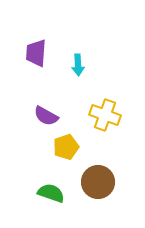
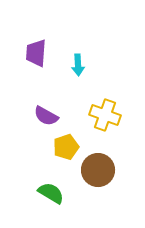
brown circle: moved 12 px up
green semicircle: rotated 12 degrees clockwise
